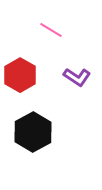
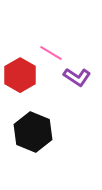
pink line: moved 23 px down
black hexagon: rotated 9 degrees counterclockwise
